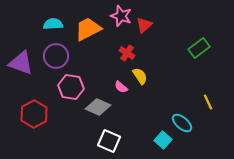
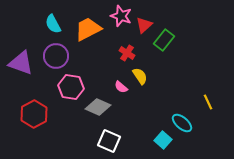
cyan semicircle: rotated 114 degrees counterclockwise
green rectangle: moved 35 px left, 8 px up; rotated 15 degrees counterclockwise
